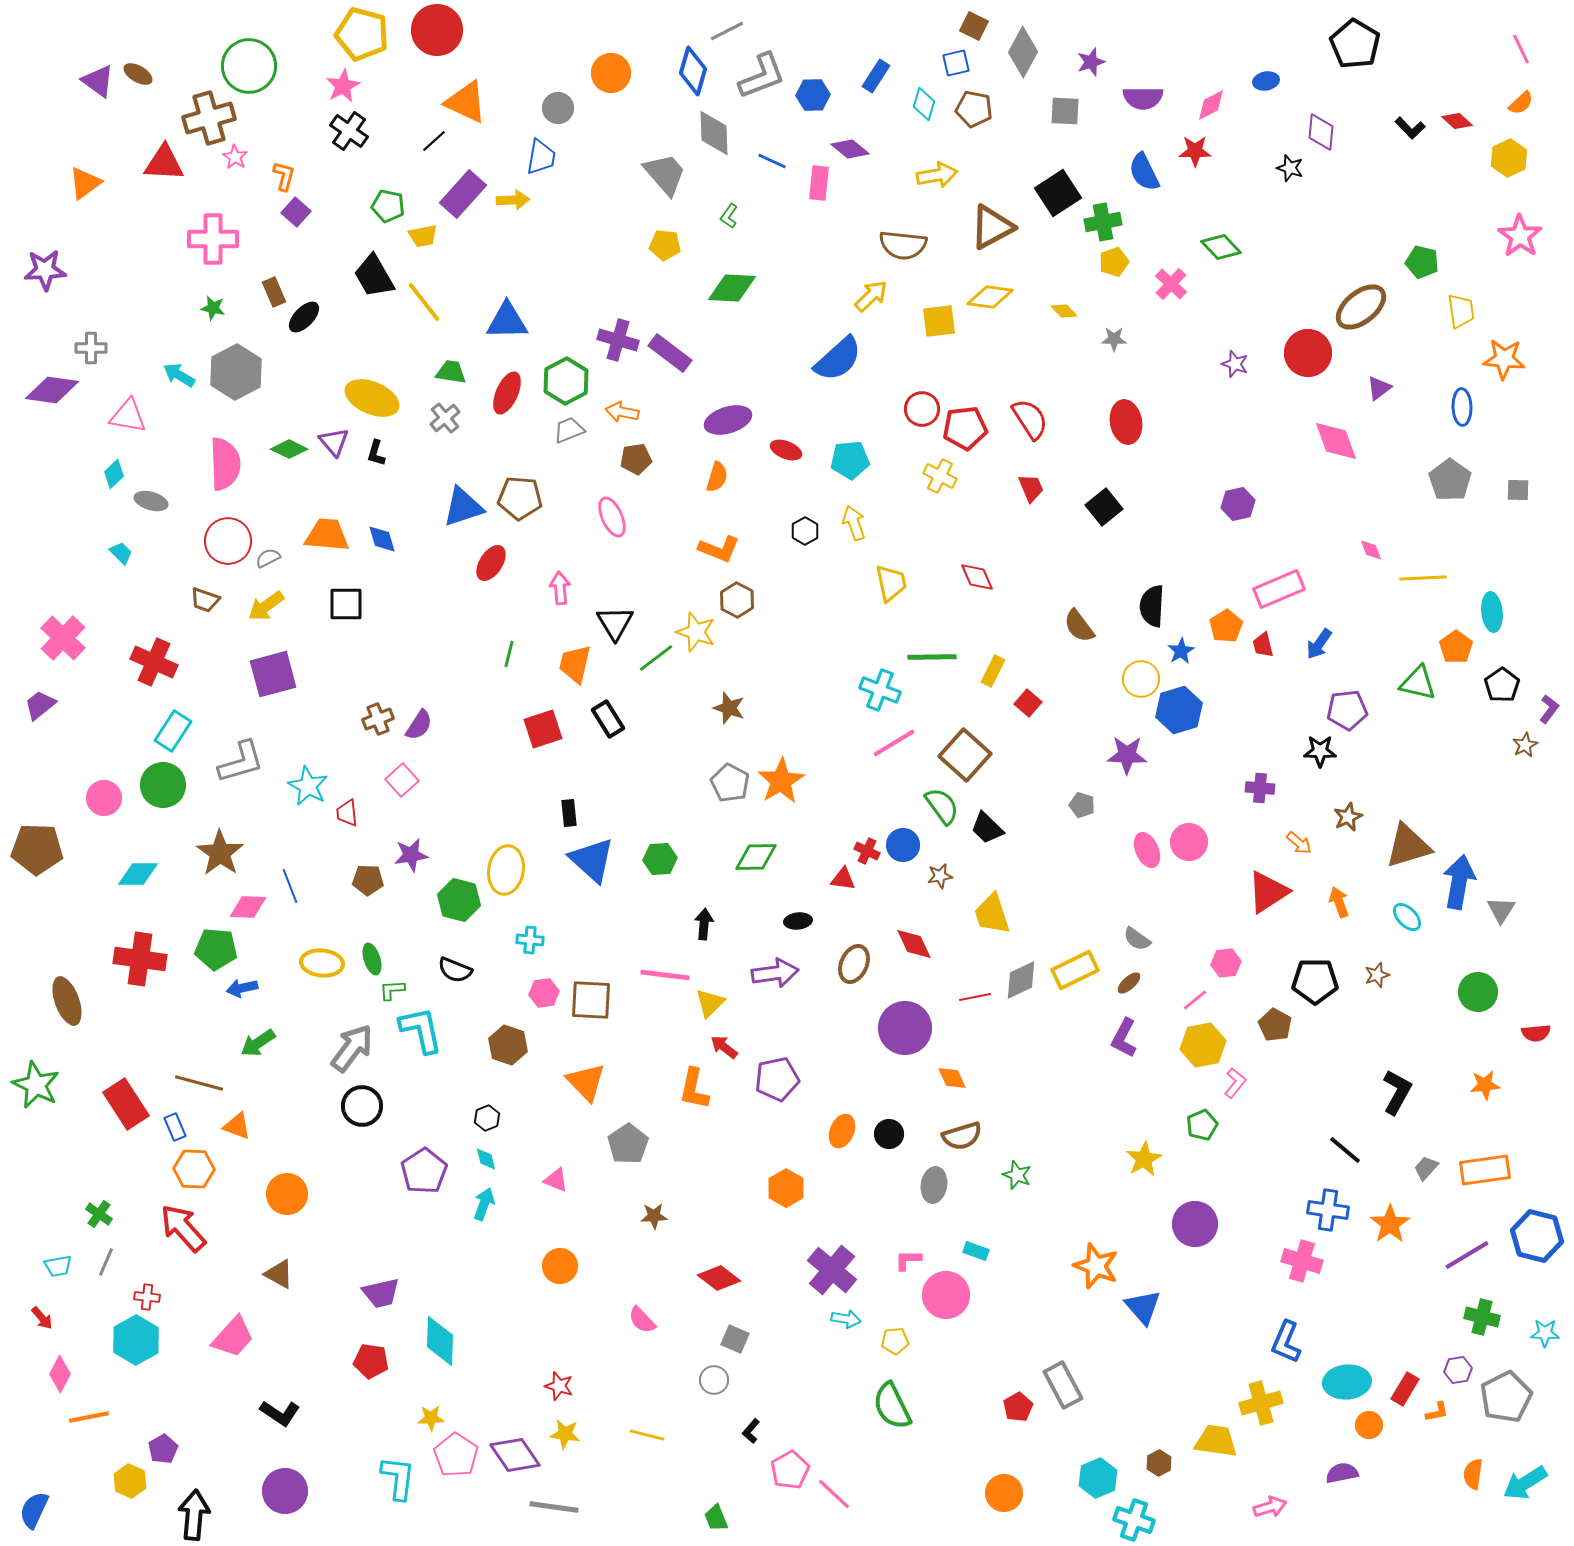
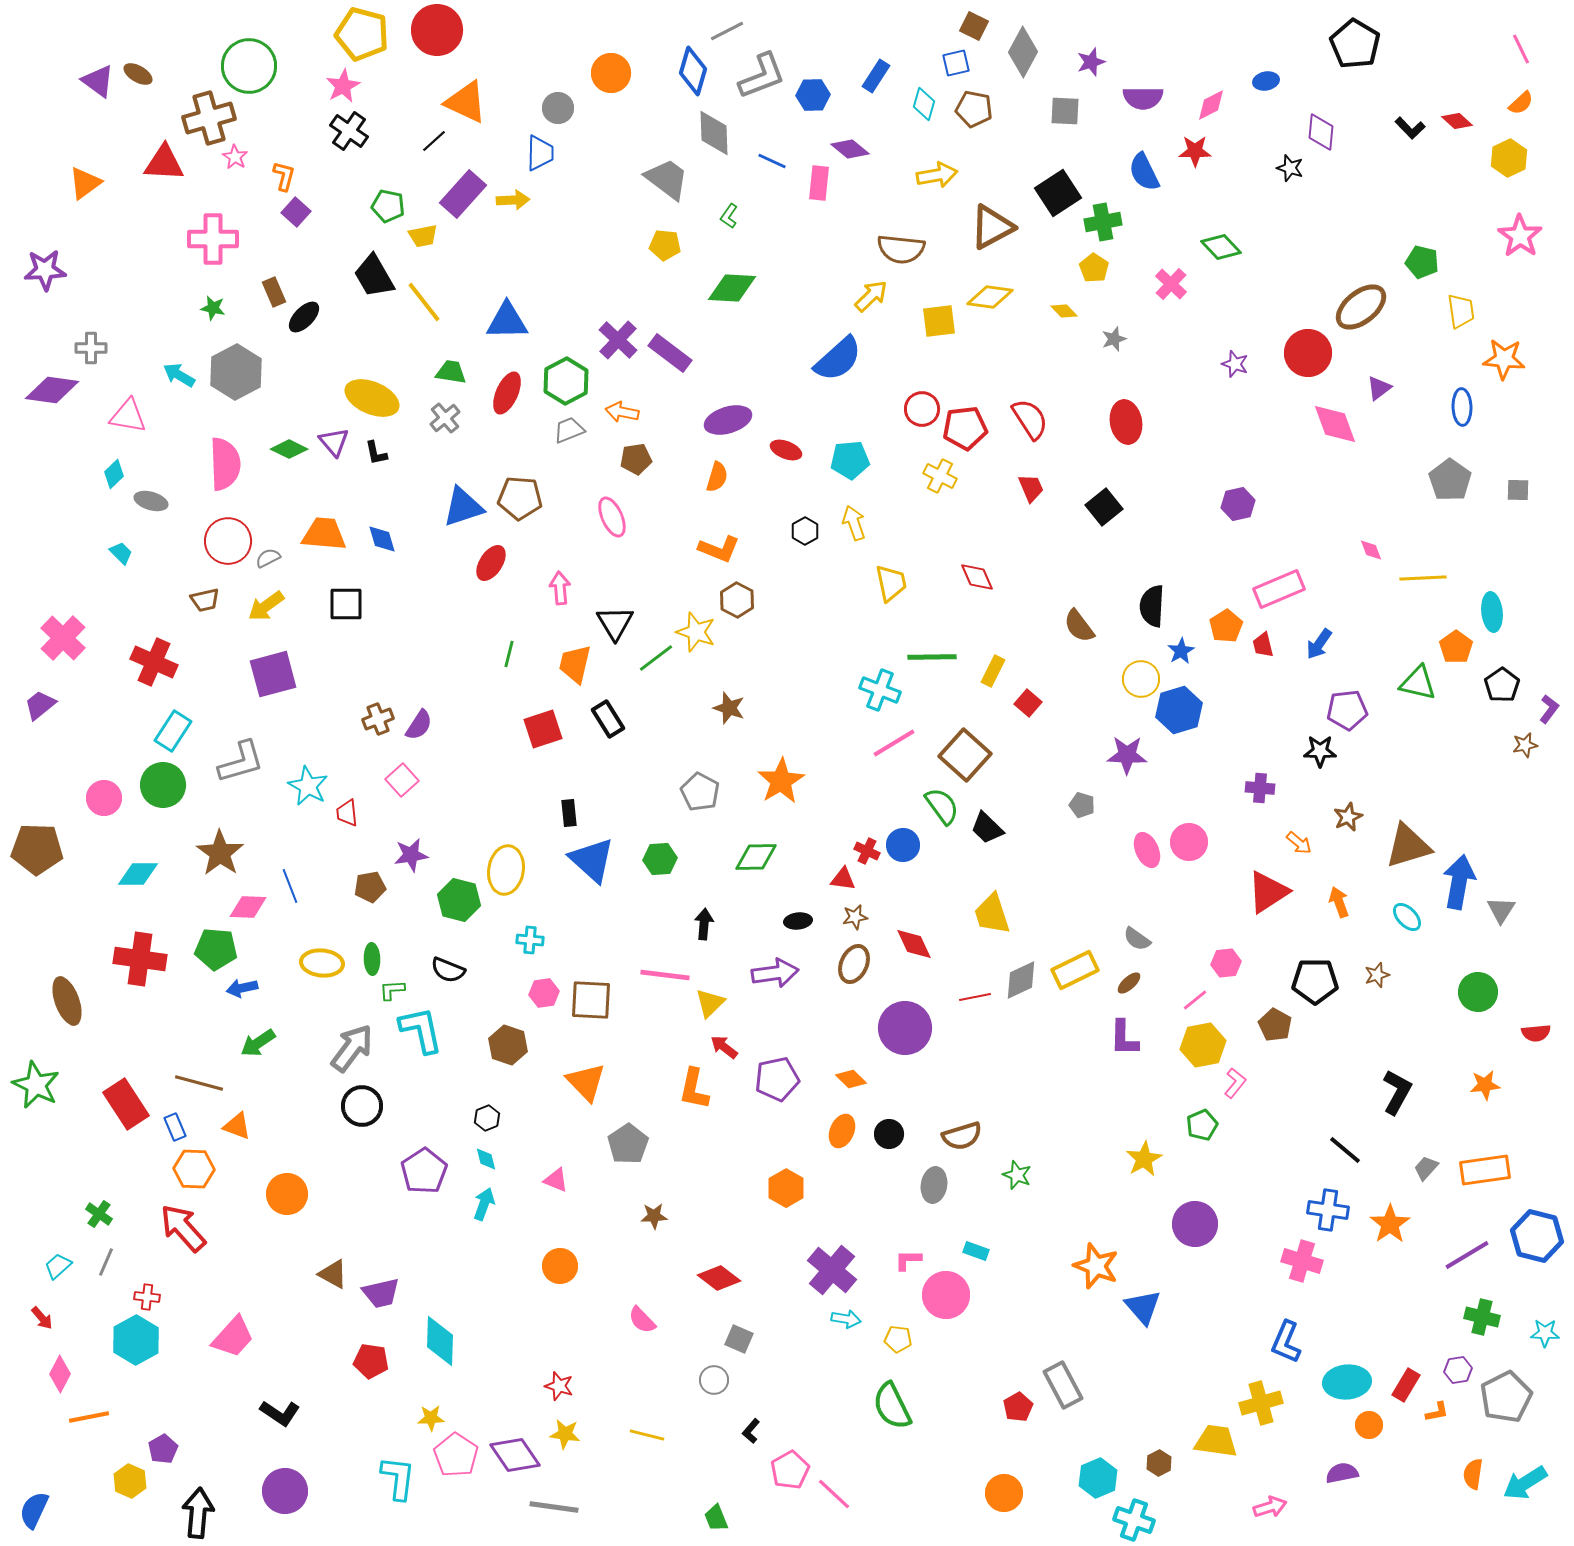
blue trapezoid at (541, 157): moved 1 px left, 4 px up; rotated 9 degrees counterclockwise
gray trapezoid at (665, 174): moved 2 px right, 5 px down; rotated 12 degrees counterclockwise
brown semicircle at (903, 245): moved 2 px left, 4 px down
yellow pentagon at (1114, 262): moved 20 px left, 6 px down; rotated 20 degrees counterclockwise
gray star at (1114, 339): rotated 20 degrees counterclockwise
purple cross at (618, 340): rotated 27 degrees clockwise
pink diamond at (1336, 441): moved 1 px left, 17 px up
black L-shape at (376, 453): rotated 28 degrees counterclockwise
orange trapezoid at (327, 535): moved 3 px left, 1 px up
brown trapezoid at (205, 600): rotated 32 degrees counterclockwise
brown star at (1525, 745): rotated 15 degrees clockwise
gray pentagon at (730, 783): moved 30 px left, 9 px down
brown star at (940, 876): moved 85 px left, 41 px down
brown pentagon at (368, 880): moved 2 px right, 7 px down; rotated 12 degrees counterclockwise
green ellipse at (372, 959): rotated 16 degrees clockwise
black semicircle at (455, 970): moved 7 px left
purple L-shape at (1124, 1038): rotated 27 degrees counterclockwise
orange diamond at (952, 1078): moved 101 px left, 1 px down; rotated 20 degrees counterclockwise
cyan trapezoid at (58, 1266): rotated 148 degrees clockwise
brown triangle at (279, 1274): moved 54 px right
gray square at (735, 1339): moved 4 px right
yellow pentagon at (895, 1341): moved 3 px right, 2 px up; rotated 12 degrees clockwise
red rectangle at (1405, 1389): moved 1 px right, 4 px up
black arrow at (194, 1515): moved 4 px right, 2 px up
